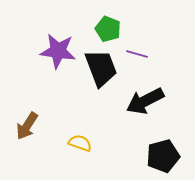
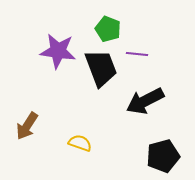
purple line: rotated 10 degrees counterclockwise
